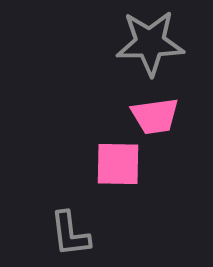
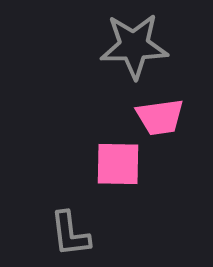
gray star: moved 16 px left, 3 px down
pink trapezoid: moved 5 px right, 1 px down
